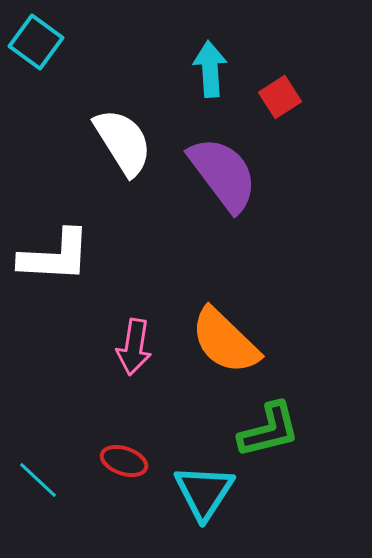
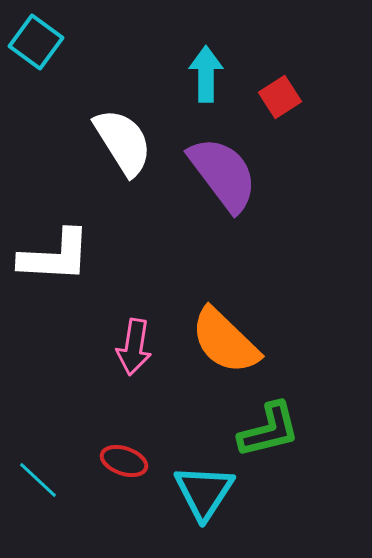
cyan arrow: moved 4 px left, 5 px down; rotated 4 degrees clockwise
